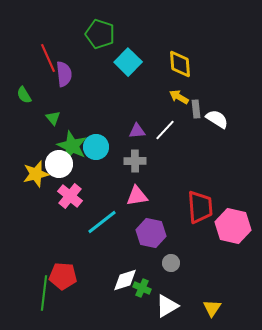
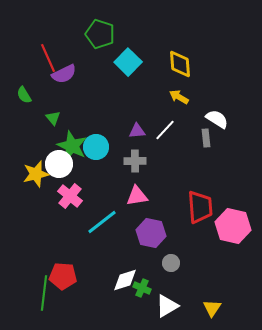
purple semicircle: rotated 70 degrees clockwise
gray rectangle: moved 10 px right, 29 px down
